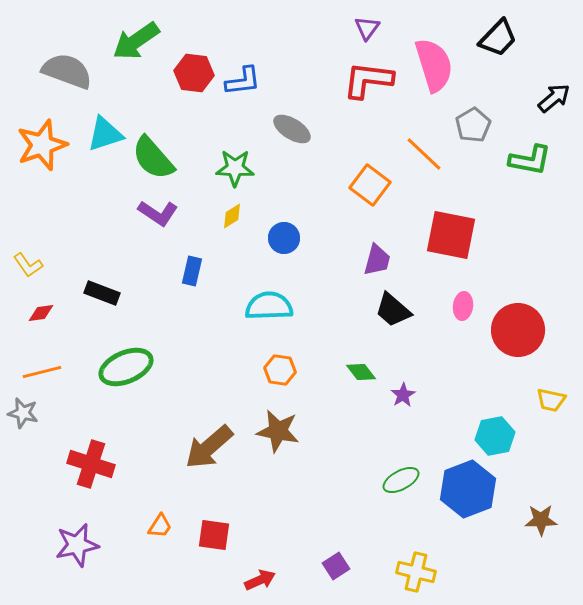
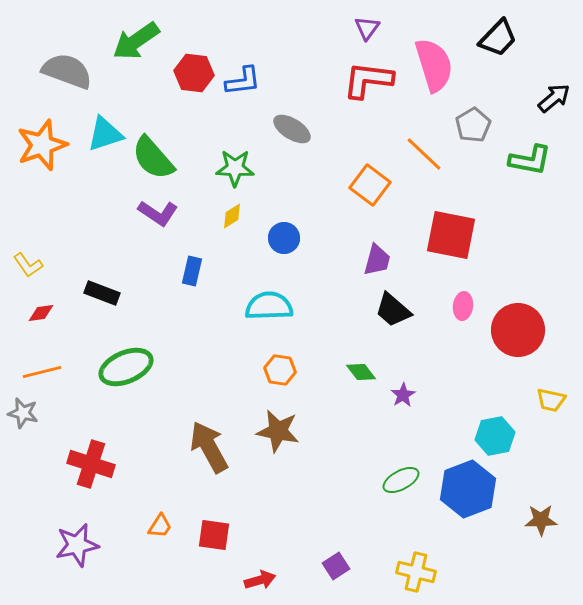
brown arrow at (209, 447): rotated 102 degrees clockwise
red arrow at (260, 580): rotated 8 degrees clockwise
